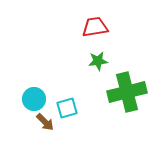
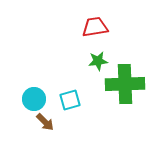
green cross: moved 2 px left, 8 px up; rotated 12 degrees clockwise
cyan square: moved 3 px right, 8 px up
